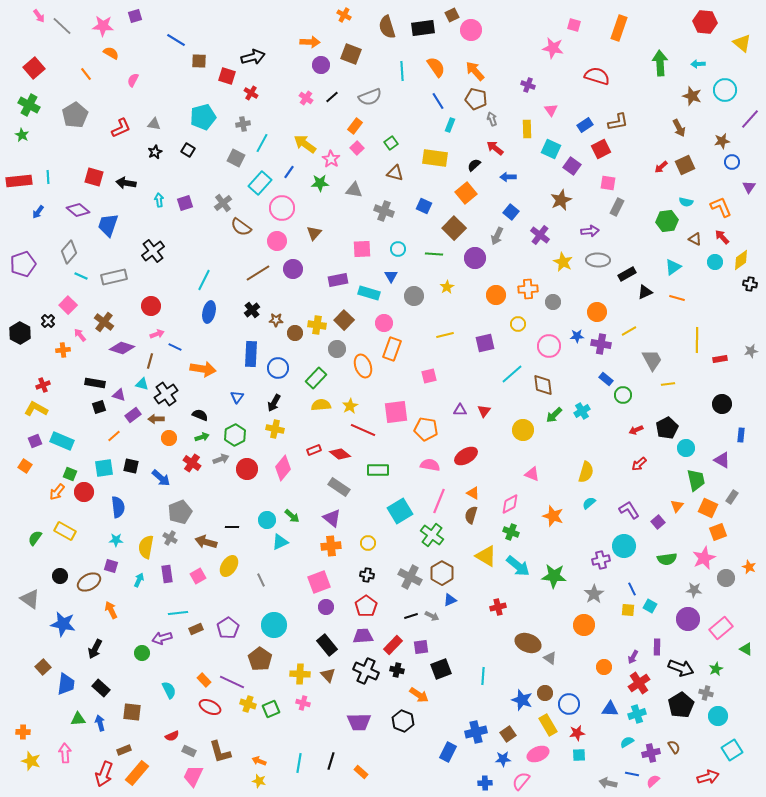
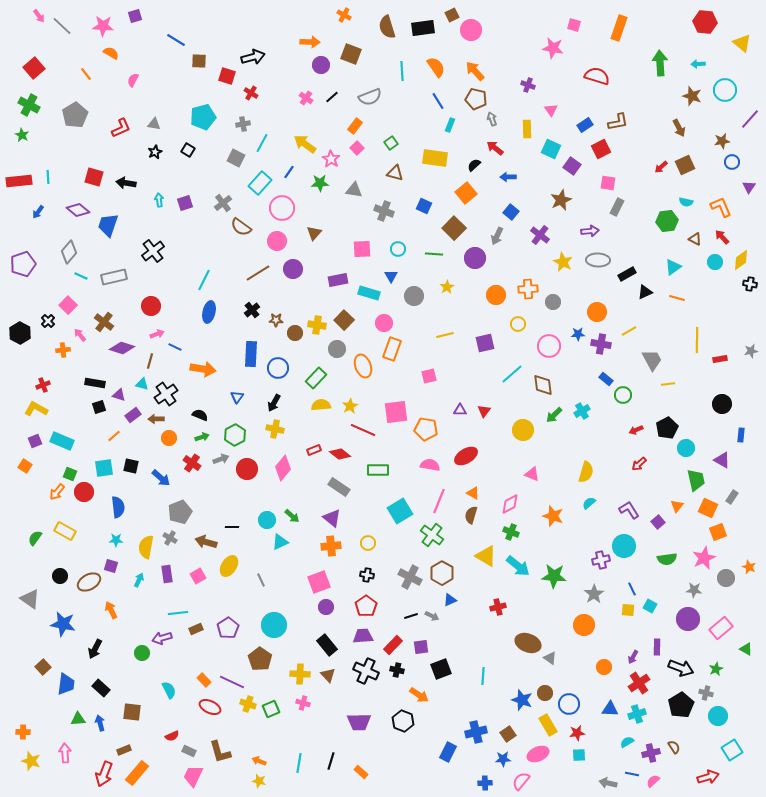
blue star at (577, 336): moved 1 px right, 2 px up
